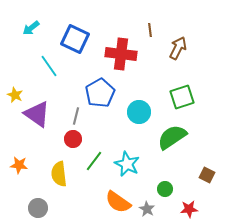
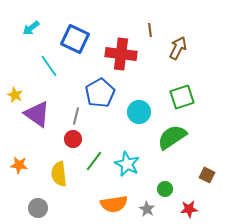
orange semicircle: moved 4 px left, 2 px down; rotated 44 degrees counterclockwise
